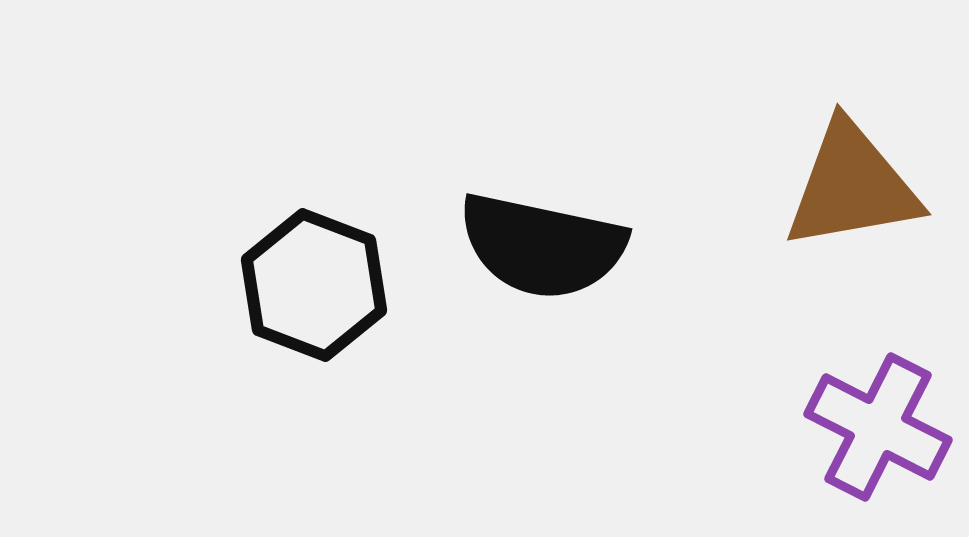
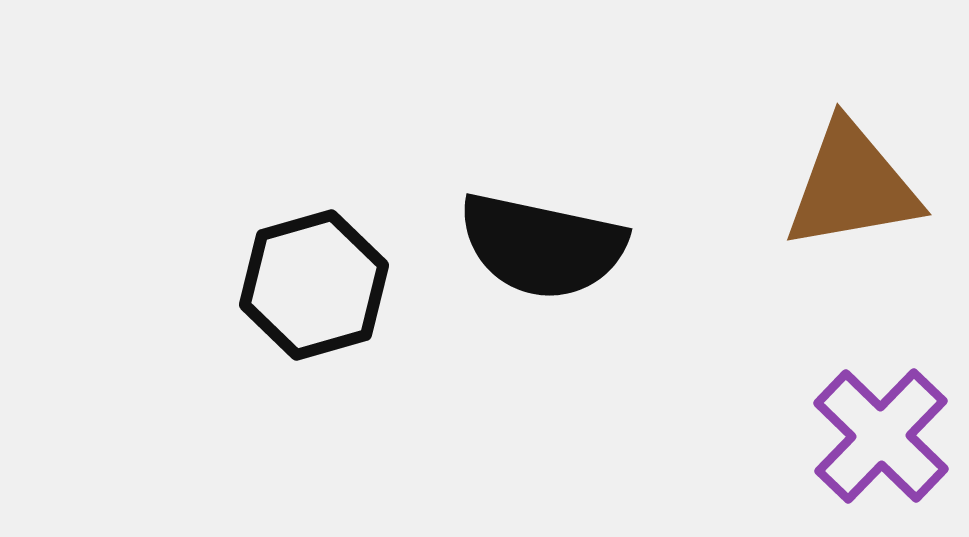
black hexagon: rotated 23 degrees clockwise
purple cross: moved 3 px right, 9 px down; rotated 17 degrees clockwise
